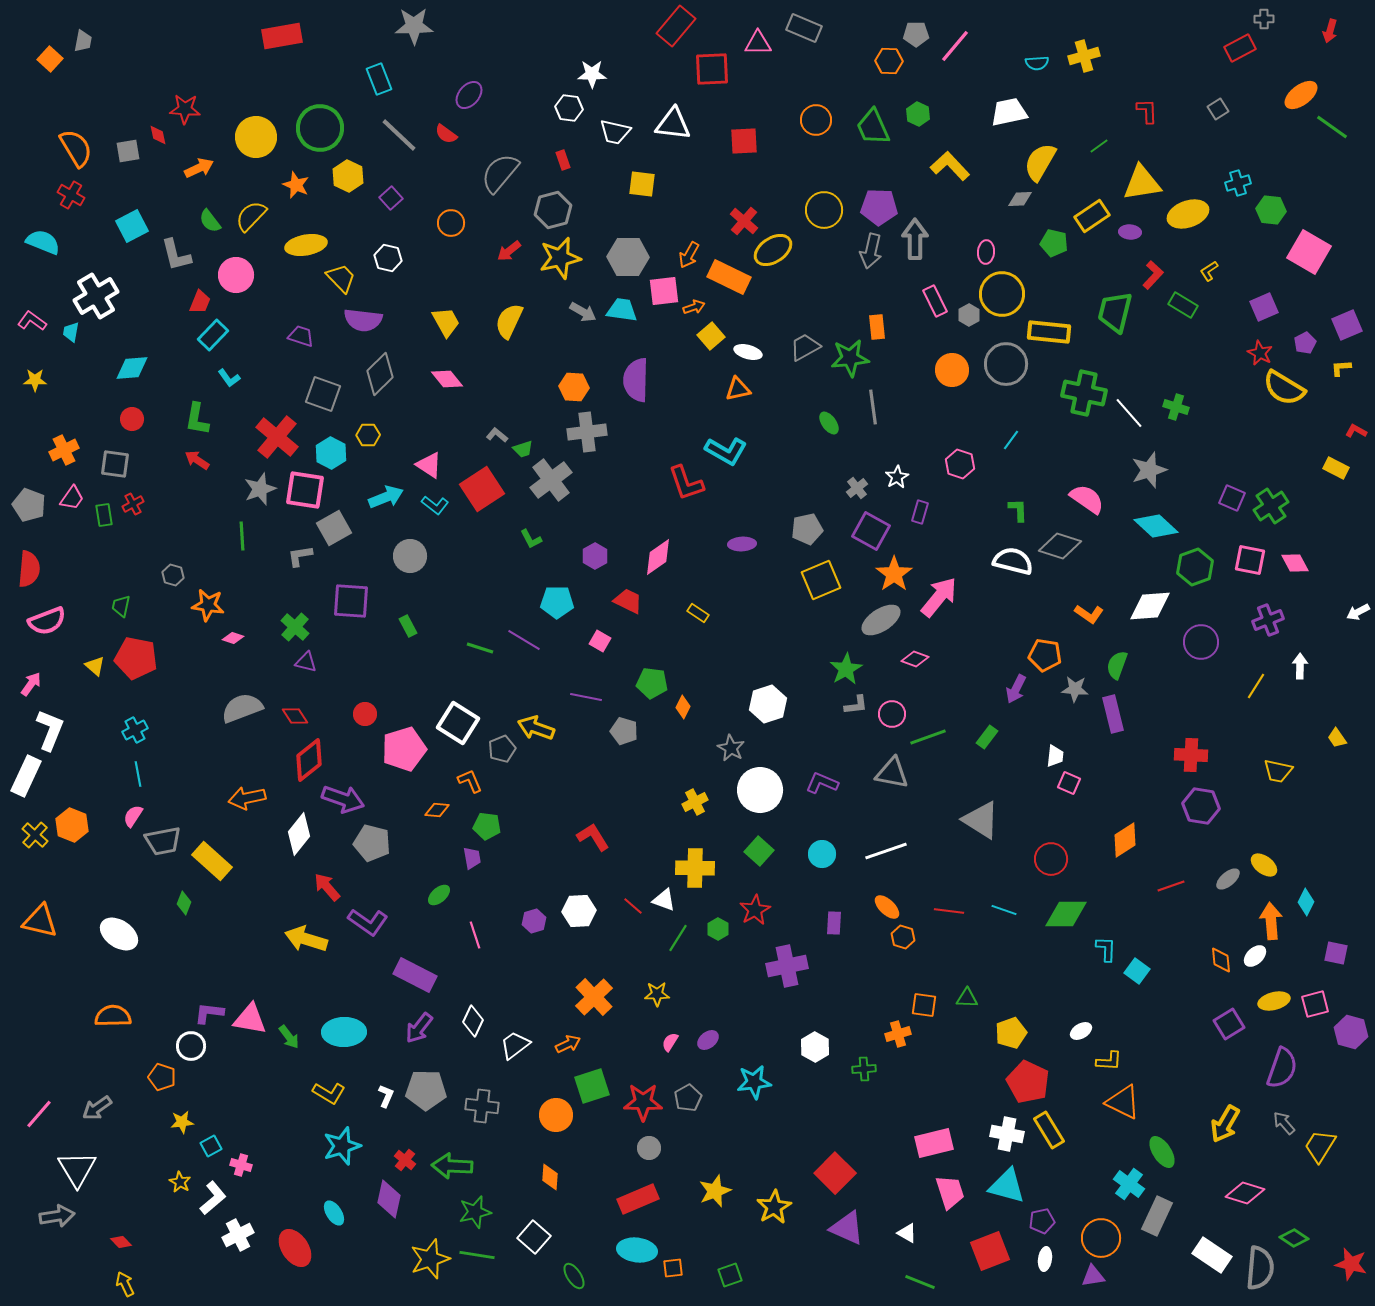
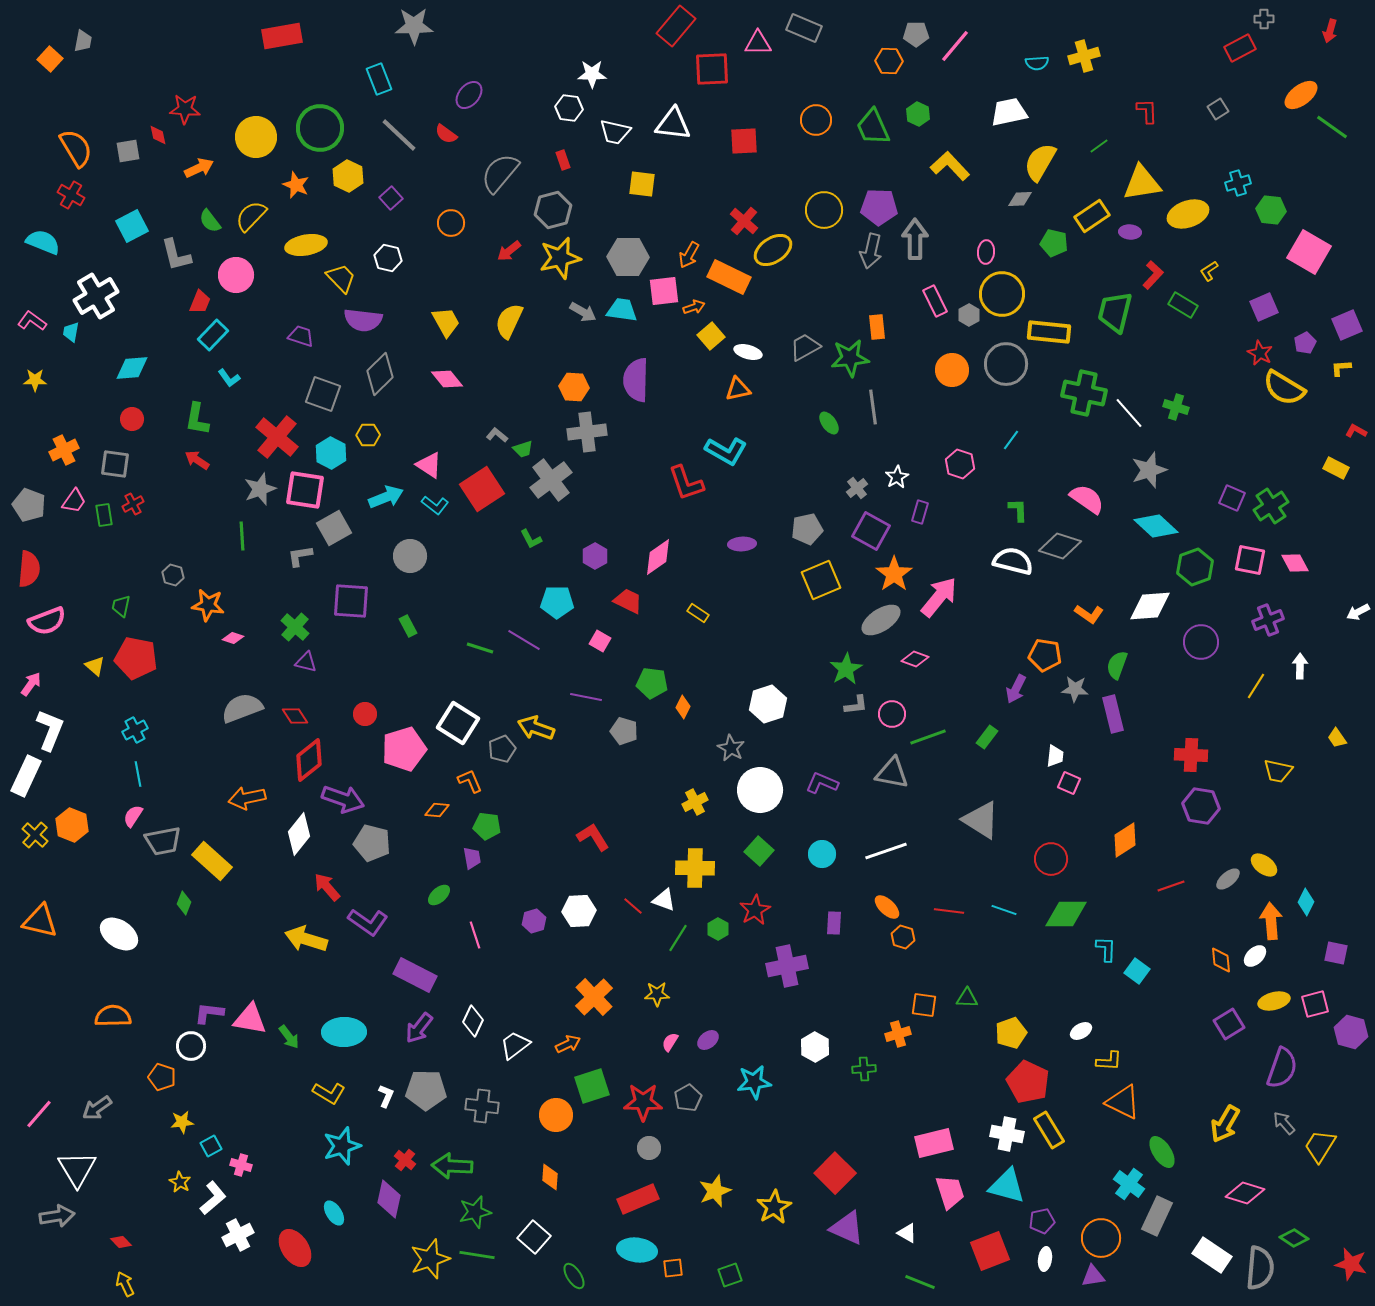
pink trapezoid at (72, 498): moved 2 px right, 3 px down
